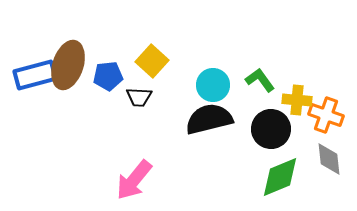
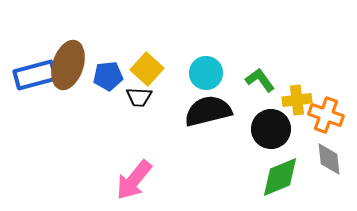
yellow square: moved 5 px left, 8 px down
cyan circle: moved 7 px left, 12 px up
yellow cross: rotated 12 degrees counterclockwise
black semicircle: moved 1 px left, 8 px up
